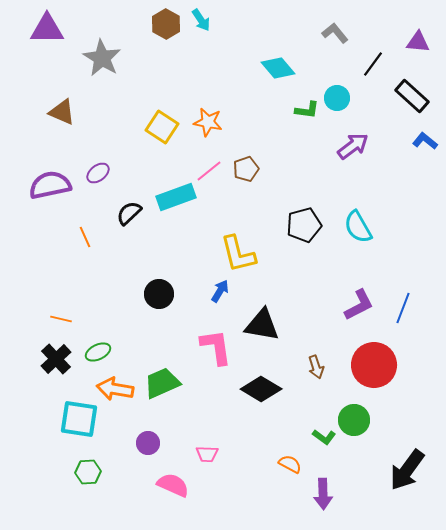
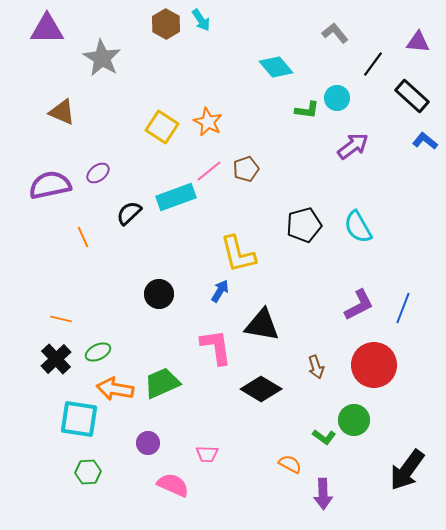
cyan diamond at (278, 68): moved 2 px left, 1 px up
orange star at (208, 122): rotated 16 degrees clockwise
orange line at (85, 237): moved 2 px left
